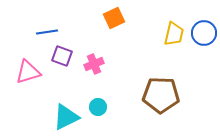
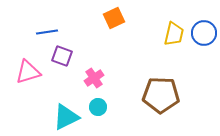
pink cross: moved 14 px down; rotated 12 degrees counterclockwise
